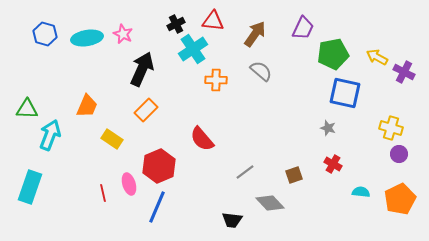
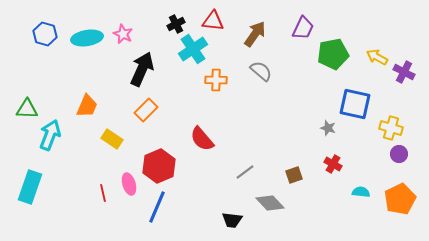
blue square: moved 10 px right, 11 px down
